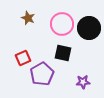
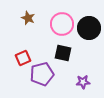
purple pentagon: rotated 15 degrees clockwise
